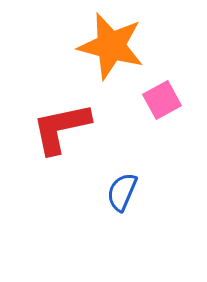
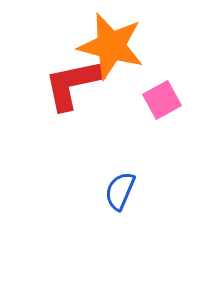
red L-shape: moved 12 px right, 44 px up
blue semicircle: moved 2 px left, 1 px up
